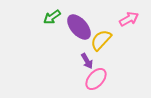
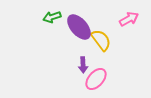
green arrow: rotated 18 degrees clockwise
yellow semicircle: rotated 100 degrees clockwise
purple arrow: moved 4 px left, 4 px down; rotated 28 degrees clockwise
